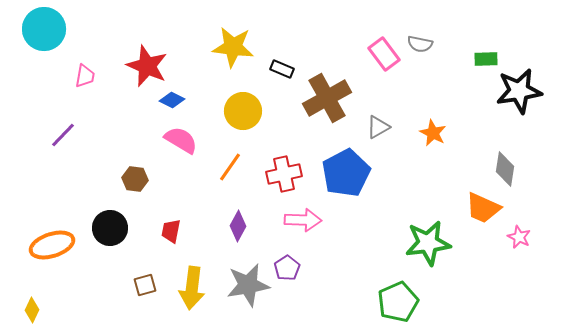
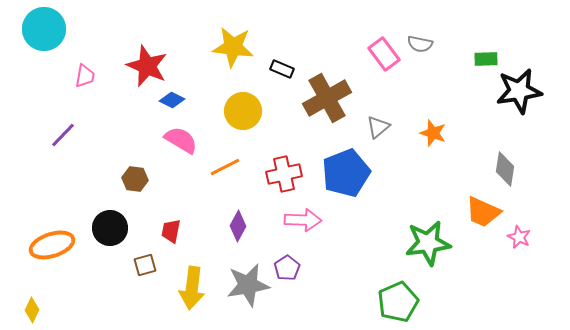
gray triangle: rotated 10 degrees counterclockwise
orange star: rotated 8 degrees counterclockwise
orange line: moved 5 px left; rotated 28 degrees clockwise
blue pentagon: rotated 6 degrees clockwise
orange trapezoid: moved 4 px down
brown square: moved 20 px up
